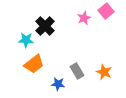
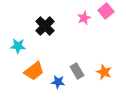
cyan star: moved 8 px left, 6 px down
orange trapezoid: moved 7 px down
blue star: moved 2 px up
